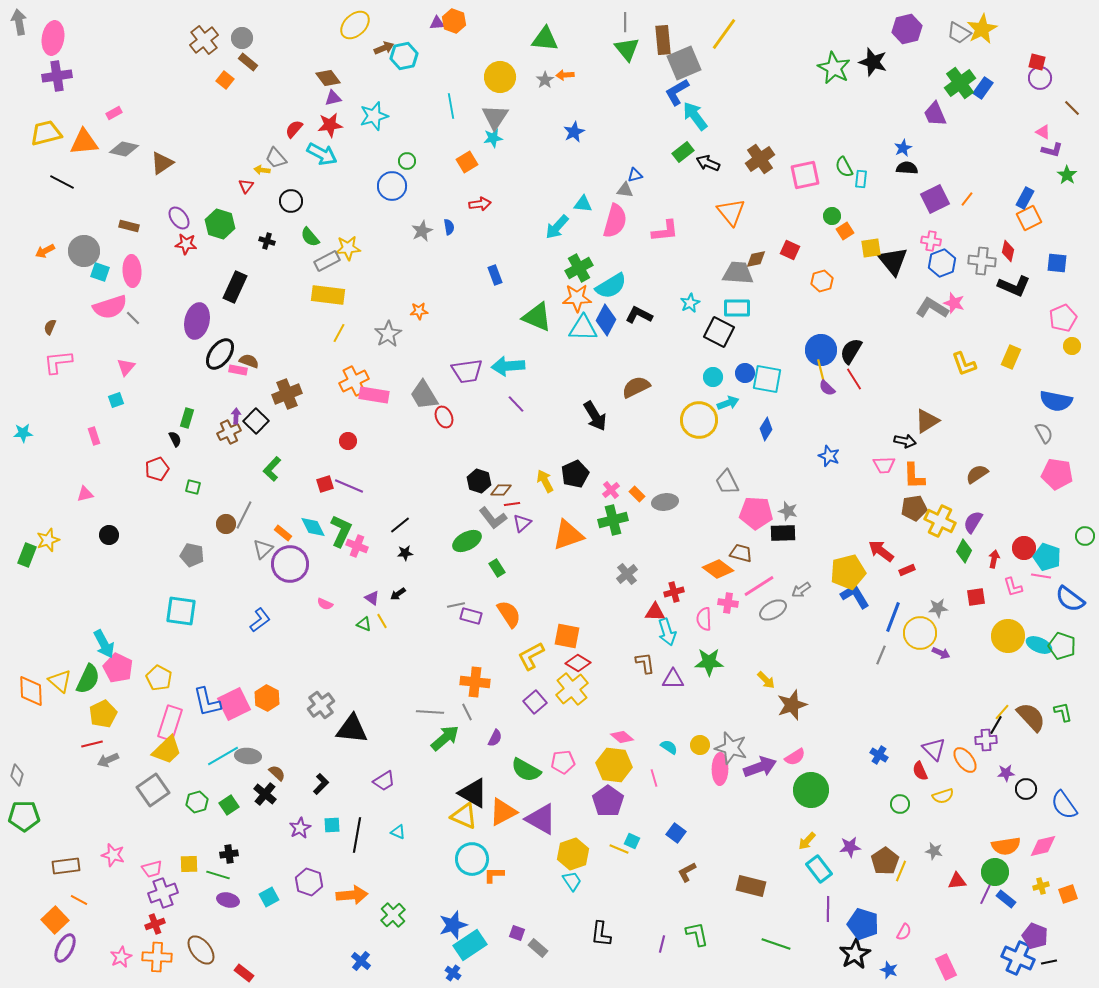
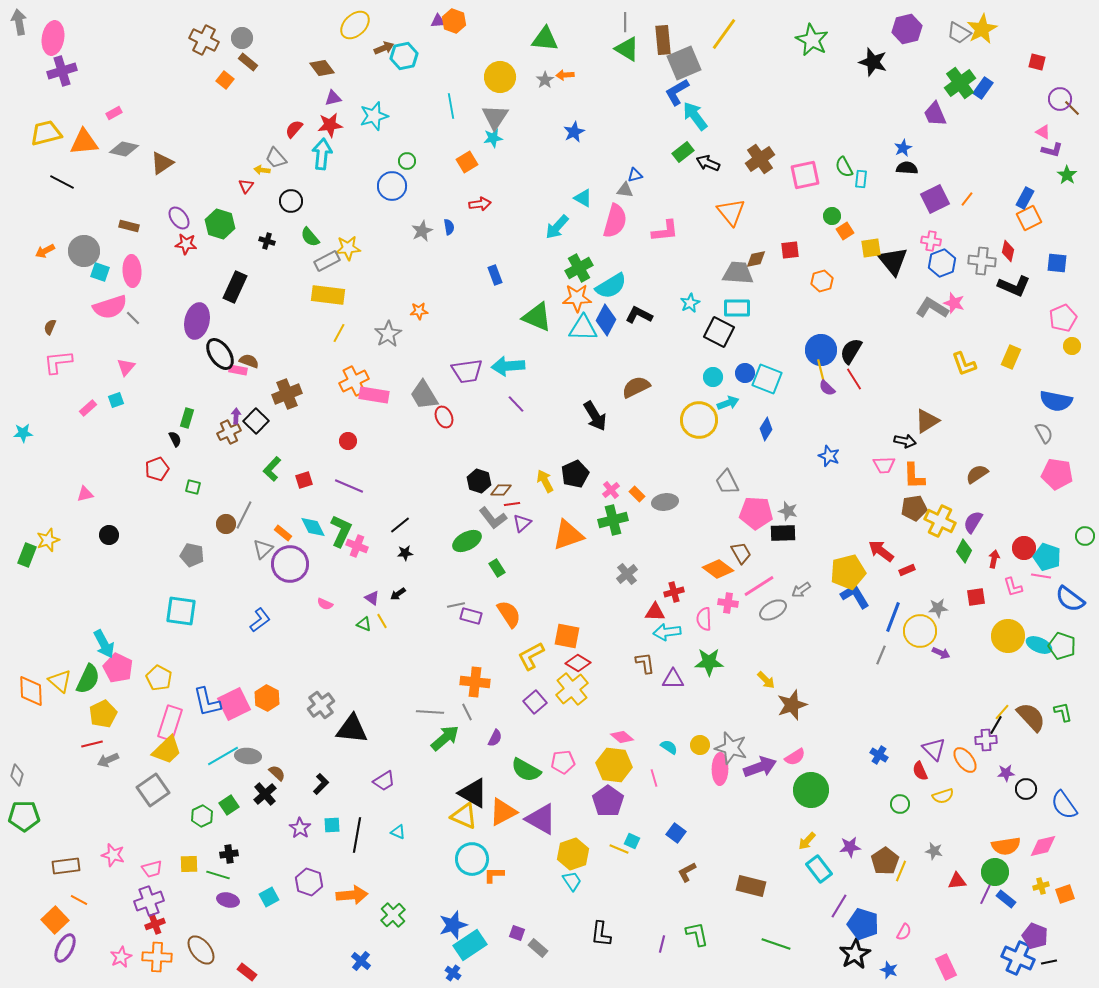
purple triangle at (437, 23): moved 1 px right, 2 px up
brown cross at (204, 40): rotated 24 degrees counterclockwise
green triangle at (627, 49): rotated 20 degrees counterclockwise
green star at (834, 68): moved 22 px left, 28 px up
purple cross at (57, 76): moved 5 px right, 5 px up; rotated 8 degrees counterclockwise
brown diamond at (328, 78): moved 6 px left, 10 px up
purple circle at (1040, 78): moved 20 px right, 21 px down
cyan arrow at (322, 154): rotated 112 degrees counterclockwise
cyan triangle at (583, 204): moved 6 px up; rotated 24 degrees clockwise
red square at (790, 250): rotated 30 degrees counterclockwise
black ellipse at (220, 354): rotated 72 degrees counterclockwise
cyan square at (767, 379): rotated 12 degrees clockwise
pink rectangle at (94, 436): moved 6 px left, 28 px up; rotated 66 degrees clockwise
red square at (325, 484): moved 21 px left, 4 px up
brown trapezoid at (741, 553): rotated 45 degrees clockwise
cyan arrow at (667, 632): rotated 100 degrees clockwise
yellow circle at (920, 633): moved 2 px up
black cross at (265, 794): rotated 10 degrees clockwise
green hexagon at (197, 802): moved 5 px right, 14 px down; rotated 10 degrees counterclockwise
purple star at (300, 828): rotated 10 degrees counterclockwise
purple cross at (163, 893): moved 14 px left, 8 px down
orange square at (1068, 894): moved 3 px left
purple line at (828, 909): moved 11 px right, 3 px up; rotated 30 degrees clockwise
red rectangle at (244, 973): moved 3 px right, 1 px up
